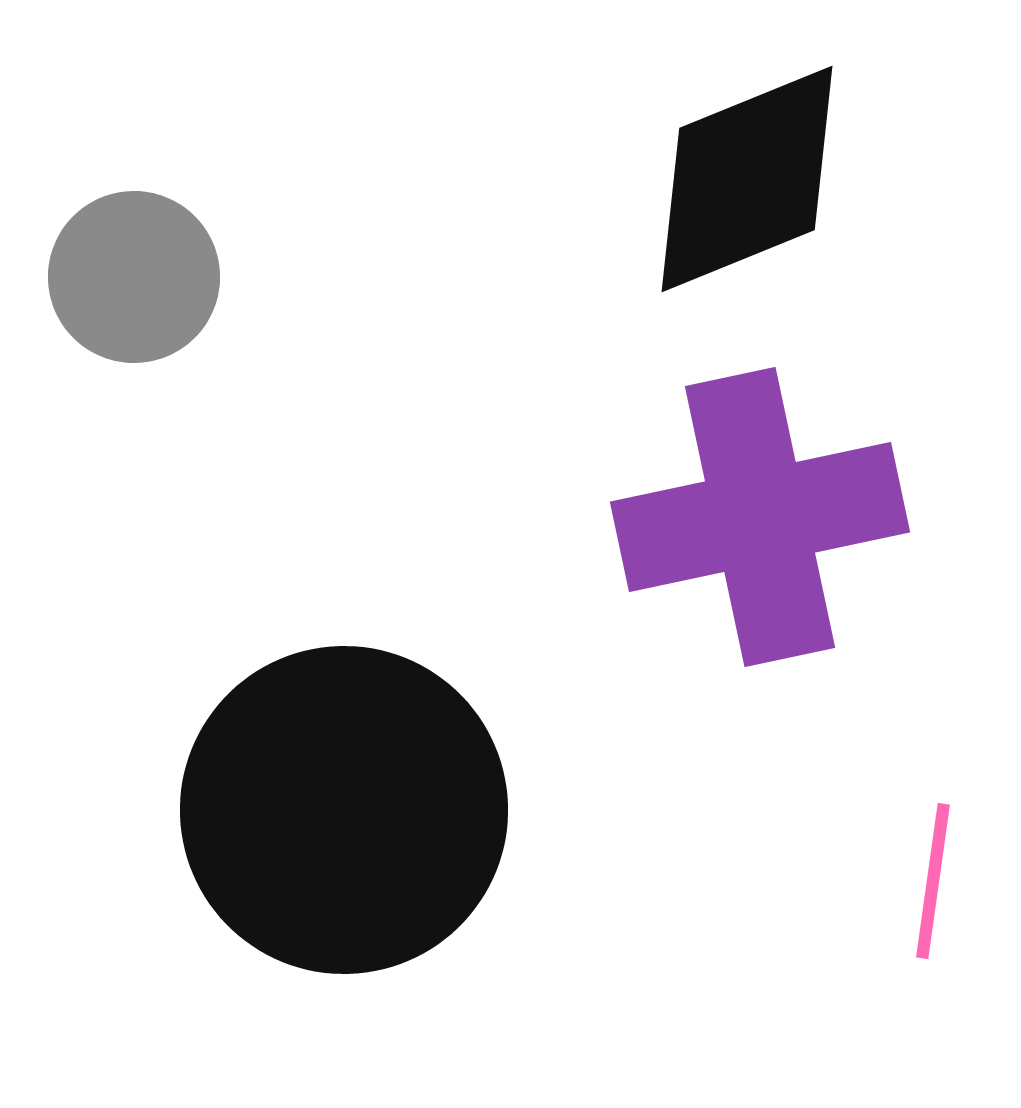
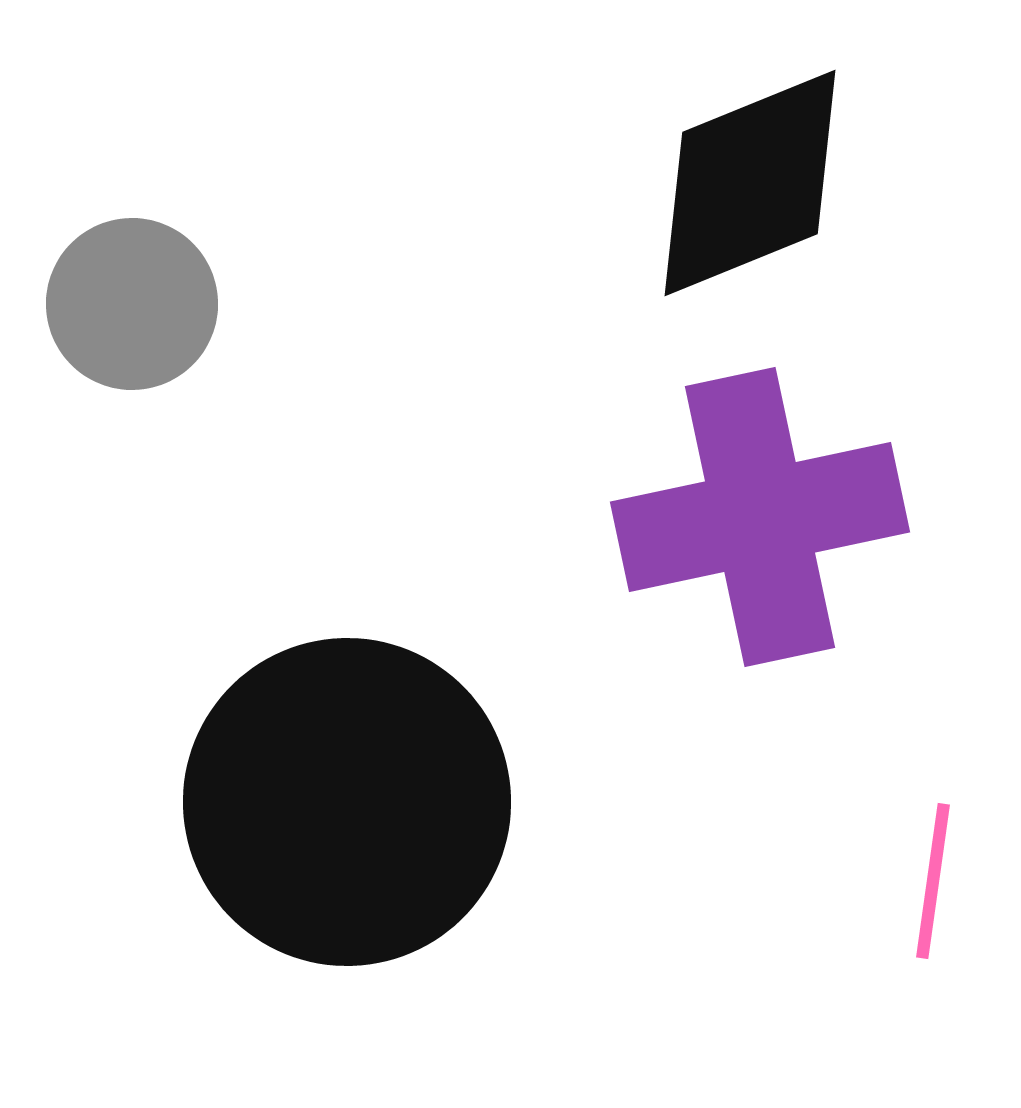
black diamond: moved 3 px right, 4 px down
gray circle: moved 2 px left, 27 px down
black circle: moved 3 px right, 8 px up
